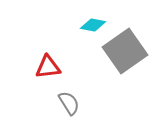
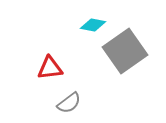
red triangle: moved 2 px right, 1 px down
gray semicircle: rotated 85 degrees clockwise
